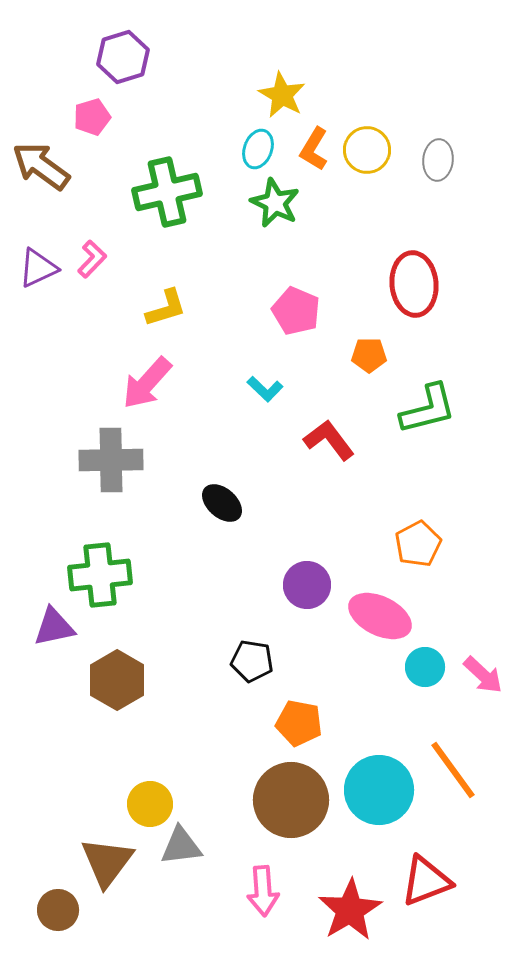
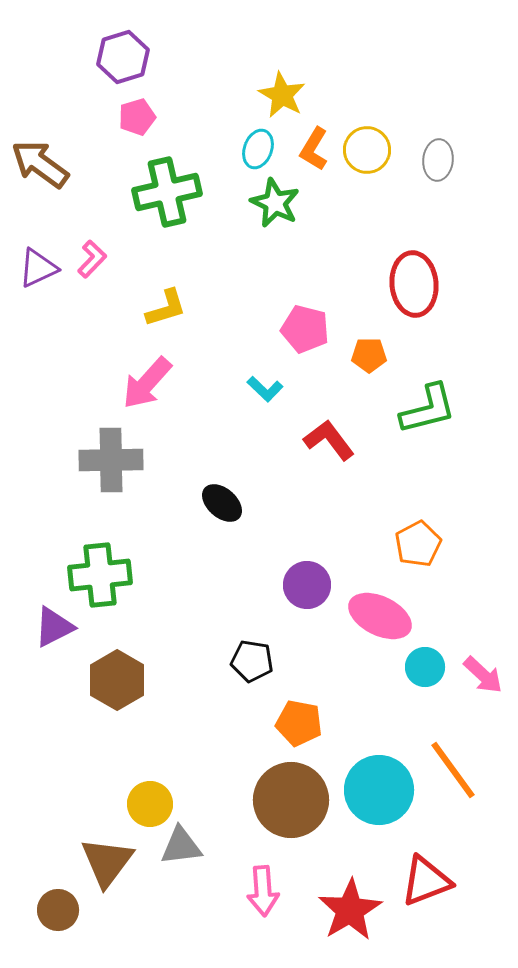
pink pentagon at (92, 117): moved 45 px right
brown arrow at (41, 166): moved 1 px left, 2 px up
pink pentagon at (296, 311): moved 9 px right, 18 px down; rotated 9 degrees counterclockwise
purple triangle at (54, 627): rotated 15 degrees counterclockwise
